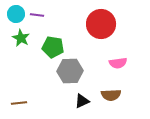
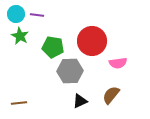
red circle: moved 9 px left, 17 px down
green star: moved 1 px left, 2 px up
brown semicircle: rotated 132 degrees clockwise
black triangle: moved 2 px left
